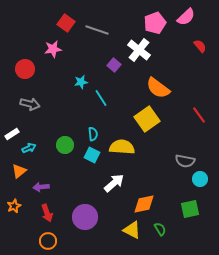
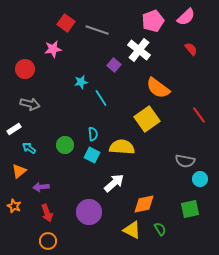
pink pentagon: moved 2 px left, 2 px up
red semicircle: moved 9 px left, 3 px down
white rectangle: moved 2 px right, 5 px up
cyan arrow: rotated 120 degrees counterclockwise
orange star: rotated 24 degrees counterclockwise
purple circle: moved 4 px right, 5 px up
